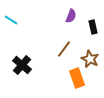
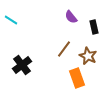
purple semicircle: moved 1 px down; rotated 120 degrees clockwise
black rectangle: moved 1 px right
brown star: moved 2 px left, 3 px up
black cross: rotated 12 degrees clockwise
